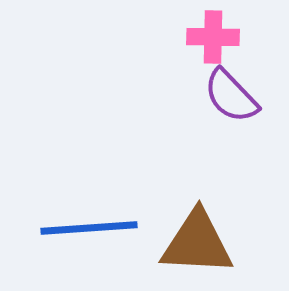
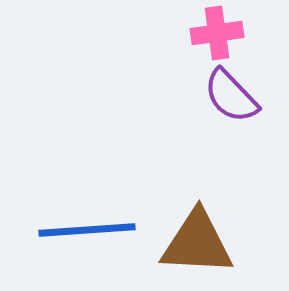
pink cross: moved 4 px right, 4 px up; rotated 9 degrees counterclockwise
blue line: moved 2 px left, 2 px down
